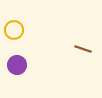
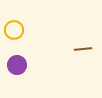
brown line: rotated 24 degrees counterclockwise
